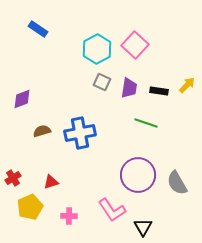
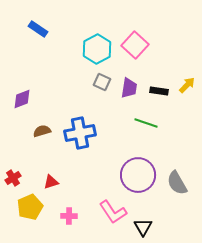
pink L-shape: moved 1 px right, 2 px down
